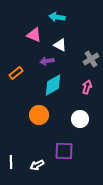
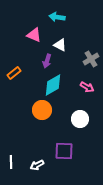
purple arrow: rotated 64 degrees counterclockwise
orange rectangle: moved 2 px left
pink arrow: rotated 104 degrees clockwise
orange circle: moved 3 px right, 5 px up
